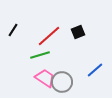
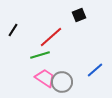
black square: moved 1 px right, 17 px up
red line: moved 2 px right, 1 px down
